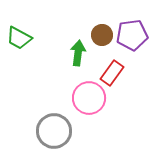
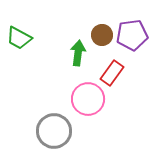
pink circle: moved 1 px left, 1 px down
